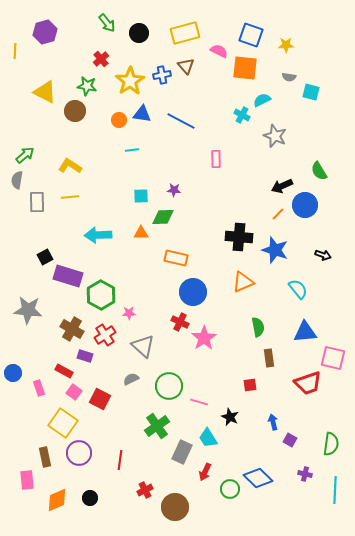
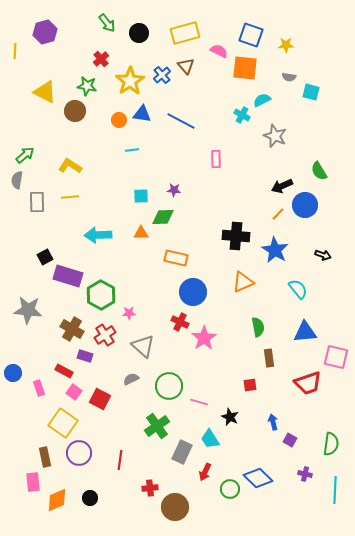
blue cross at (162, 75): rotated 30 degrees counterclockwise
black cross at (239, 237): moved 3 px left, 1 px up
blue star at (275, 250): rotated 12 degrees clockwise
pink square at (333, 358): moved 3 px right, 1 px up
cyan trapezoid at (208, 438): moved 2 px right, 1 px down
pink rectangle at (27, 480): moved 6 px right, 2 px down
red cross at (145, 490): moved 5 px right, 2 px up; rotated 21 degrees clockwise
